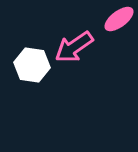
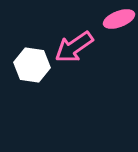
pink ellipse: rotated 16 degrees clockwise
